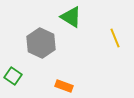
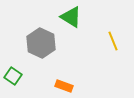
yellow line: moved 2 px left, 3 px down
